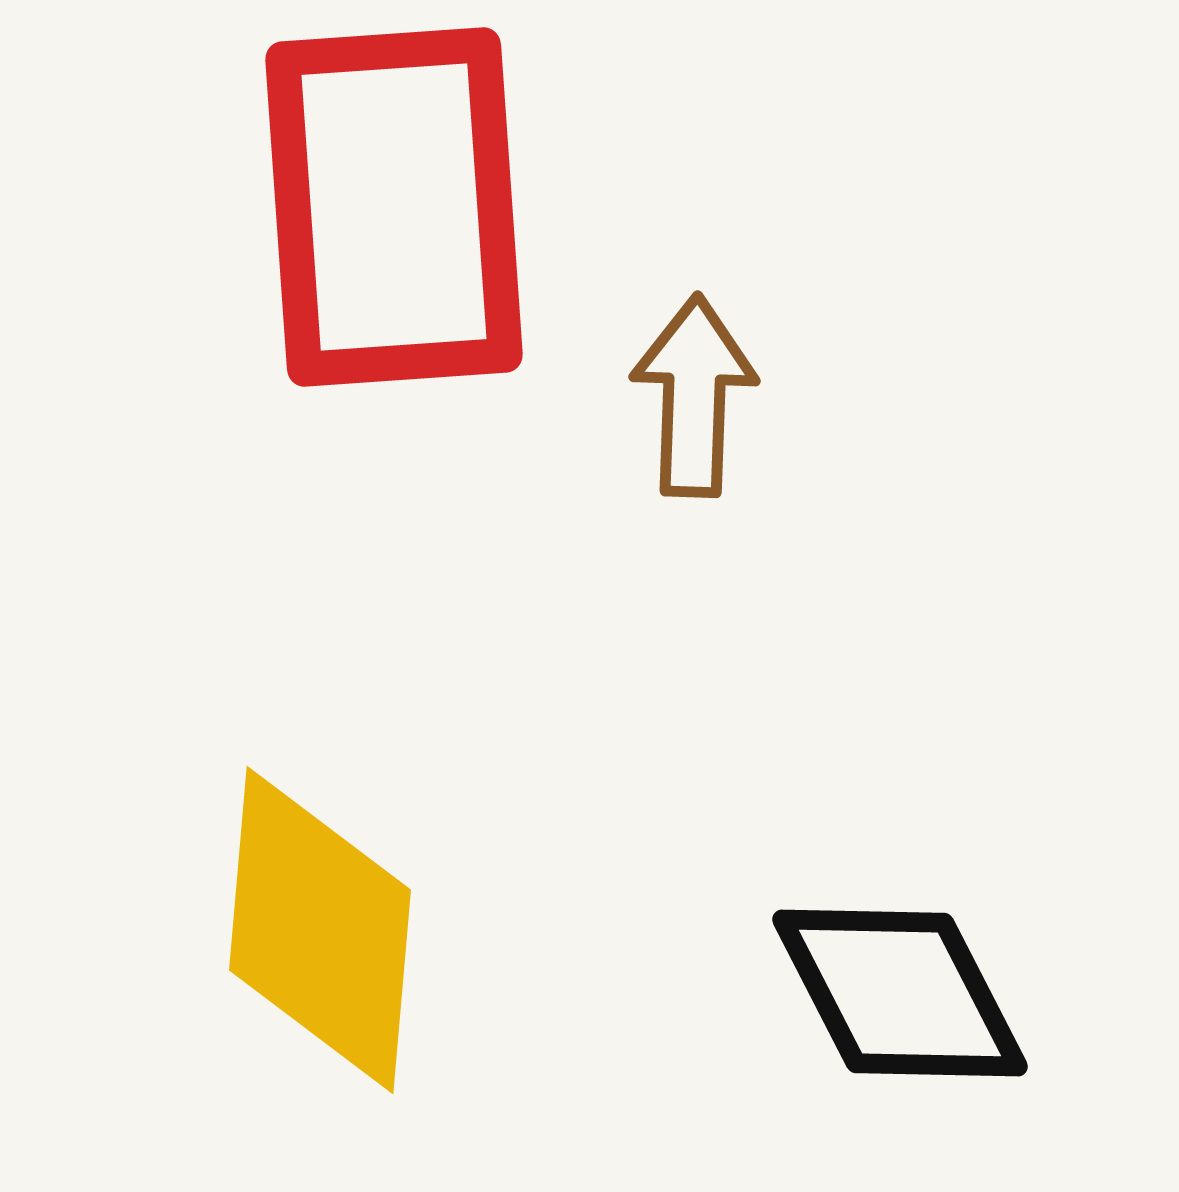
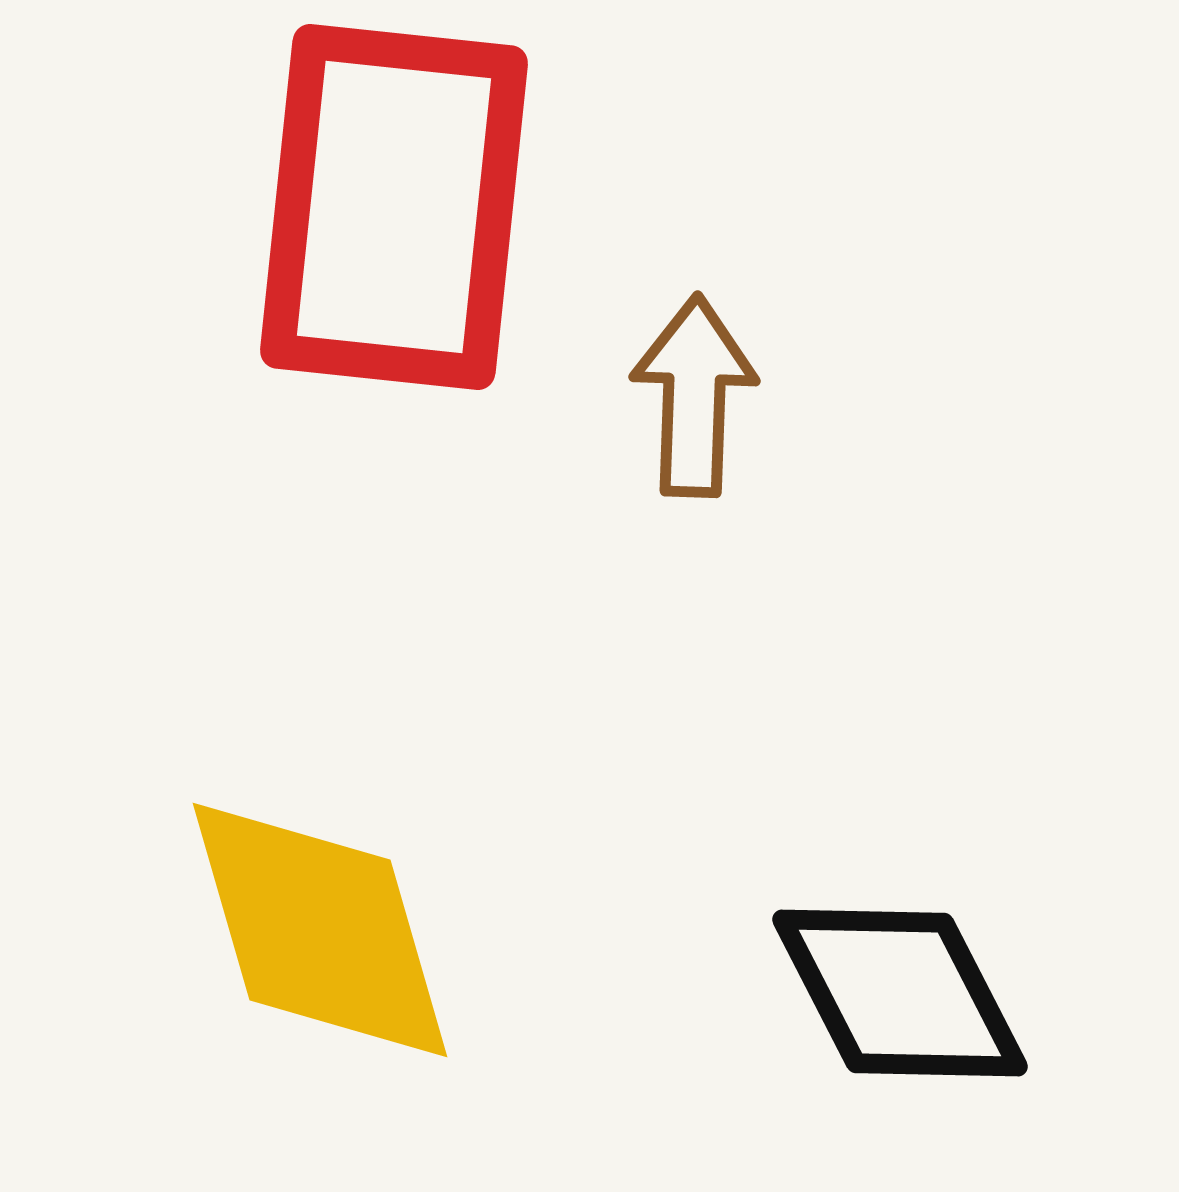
red rectangle: rotated 10 degrees clockwise
yellow diamond: rotated 21 degrees counterclockwise
